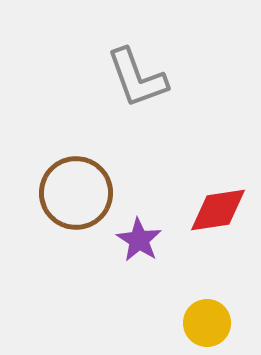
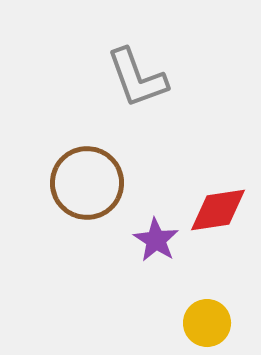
brown circle: moved 11 px right, 10 px up
purple star: moved 17 px right
